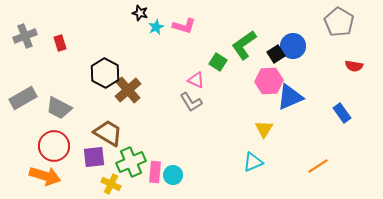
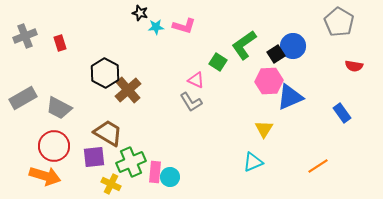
cyan star: rotated 21 degrees clockwise
cyan circle: moved 3 px left, 2 px down
